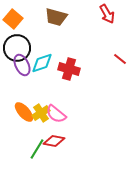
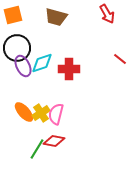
orange square: moved 4 px up; rotated 36 degrees clockwise
purple ellipse: moved 1 px right, 1 px down
red cross: rotated 15 degrees counterclockwise
pink semicircle: rotated 65 degrees clockwise
